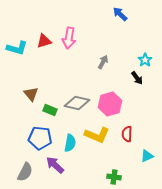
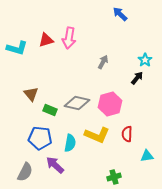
red triangle: moved 2 px right, 1 px up
black arrow: rotated 104 degrees counterclockwise
cyan triangle: rotated 16 degrees clockwise
green cross: rotated 24 degrees counterclockwise
